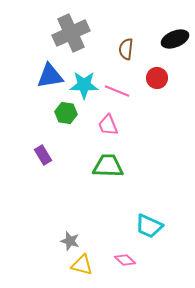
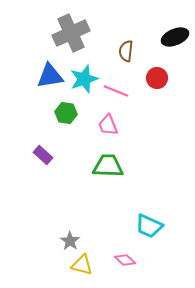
black ellipse: moved 2 px up
brown semicircle: moved 2 px down
cyan star: moved 6 px up; rotated 20 degrees counterclockwise
pink line: moved 1 px left
purple rectangle: rotated 18 degrees counterclockwise
gray star: rotated 18 degrees clockwise
